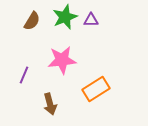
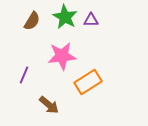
green star: rotated 20 degrees counterclockwise
pink star: moved 4 px up
orange rectangle: moved 8 px left, 7 px up
brown arrow: moved 1 px left, 1 px down; rotated 35 degrees counterclockwise
